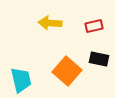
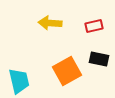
orange square: rotated 20 degrees clockwise
cyan trapezoid: moved 2 px left, 1 px down
